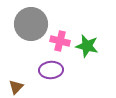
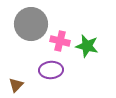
brown triangle: moved 2 px up
